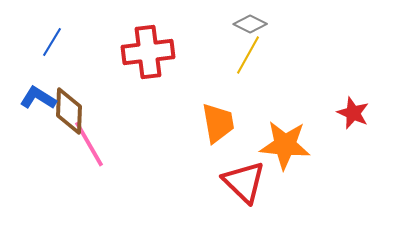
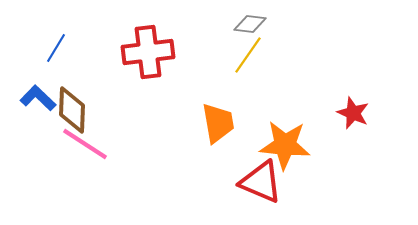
gray diamond: rotated 20 degrees counterclockwise
blue line: moved 4 px right, 6 px down
yellow line: rotated 6 degrees clockwise
blue L-shape: rotated 12 degrees clockwise
brown diamond: moved 3 px right, 1 px up
pink line: moved 4 px left; rotated 27 degrees counterclockwise
red triangle: moved 17 px right; rotated 21 degrees counterclockwise
